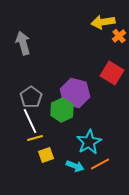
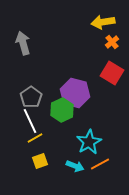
orange cross: moved 7 px left, 6 px down
yellow line: rotated 14 degrees counterclockwise
yellow square: moved 6 px left, 6 px down
